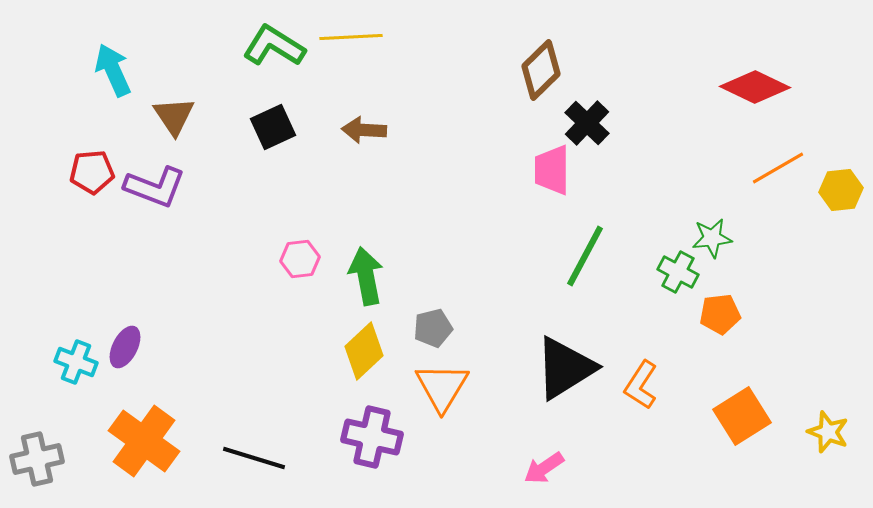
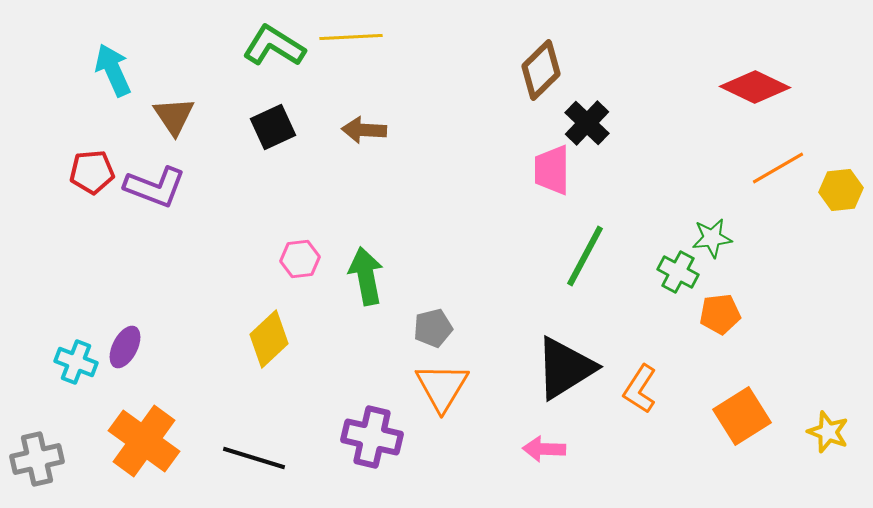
yellow diamond: moved 95 px left, 12 px up
orange L-shape: moved 1 px left, 4 px down
pink arrow: moved 19 px up; rotated 36 degrees clockwise
